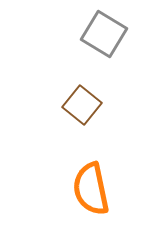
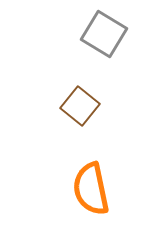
brown square: moved 2 px left, 1 px down
